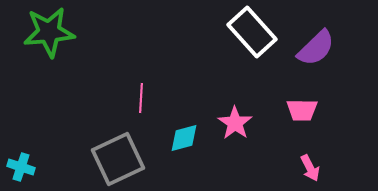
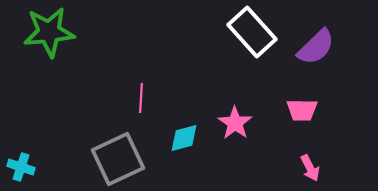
purple semicircle: moved 1 px up
